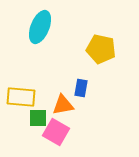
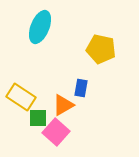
yellow rectangle: rotated 28 degrees clockwise
orange triangle: rotated 20 degrees counterclockwise
pink square: rotated 12 degrees clockwise
